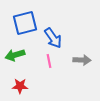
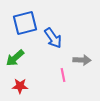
green arrow: moved 3 px down; rotated 24 degrees counterclockwise
pink line: moved 14 px right, 14 px down
